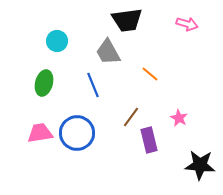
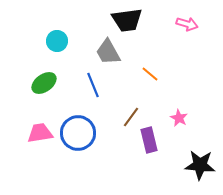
green ellipse: rotated 40 degrees clockwise
blue circle: moved 1 px right
